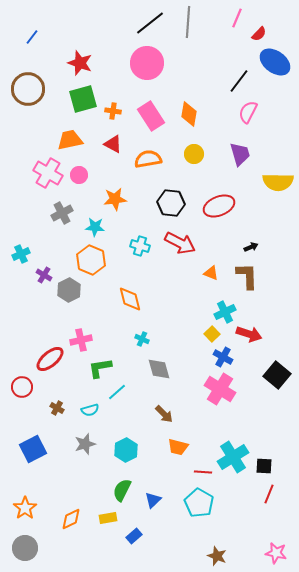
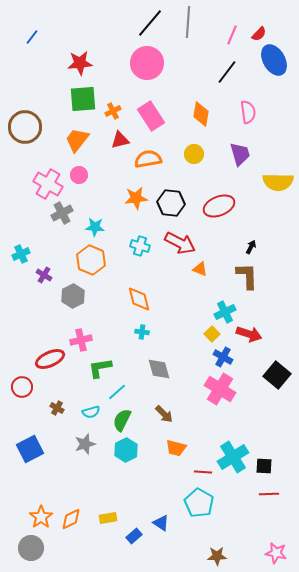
pink line at (237, 18): moved 5 px left, 17 px down
black line at (150, 23): rotated 12 degrees counterclockwise
blue ellipse at (275, 62): moved 1 px left, 2 px up; rotated 24 degrees clockwise
red star at (80, 63): rotated 25 degrees counterclockwise
black line at (239, 81): moved 12 px left, 9 px up
brown circle at (28, 89): moved 3 px left, 38 px down
green square at (83, 99): rotated 12 degrees clockwise
orange cross at (113, 111): rotated 35 degrees counterclockwise
pink semicircle at (248, 112): rotated 145 degrees clockwise
orange diamond at (189, 114): moved 12 px right
orange trapezoid at (70, 140): moved 7 px right; rotated 40 degrees counterclockwise
red triangle at (113, 144): moved 7 px right, 4 px up; rotated 42 degrees counterclockwise
pink cross at (48, 173): moved 11 px down
orange star at (115, 199): moved 21 px right, 1 px up
black arrow at (251, 247): rotated 40 degrees counterclockwise
orange triangle at (211, 273): moved 11 px left, 4 px up
gray hexagon at (69, 290): moved 4 px right, 6 px down
orange diamond at (130, 299): moved 9 px right
cyan cross at (142, 339): moved 7 px up; rotated 16 degrees counterclockwise
red ellipse at (50, 359): rotated 16 degrees clockwise
cyan semicircle at (90, 410): moved 1 px right, 2 px down
orange trapezoid at (178, 447): moved 2 px left, 1 px down
blue square at (33, 449): moved 3 px left
green semicircle at (122, 490): moved 70 px up
red line at (269, 494): rotated 66 degrees clockwise
blue triangle at (153, 500): moved 8 px right, 23 px down; rotated 42 degrees counterclockwise
orange star at (25, 508): moved 16 px right, 9 px down
gray circle at (25, 548): moved 6 px right
brown star at (217, 556): rotated 24 degrees counterclockwise
